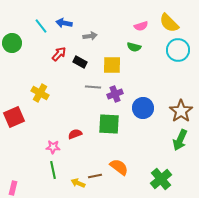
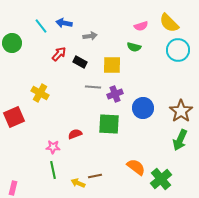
orange semicircle: moved 17 px right
